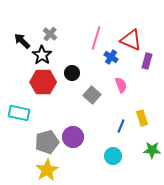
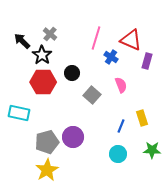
cyan circle: moved 5 px right, 2 px up
